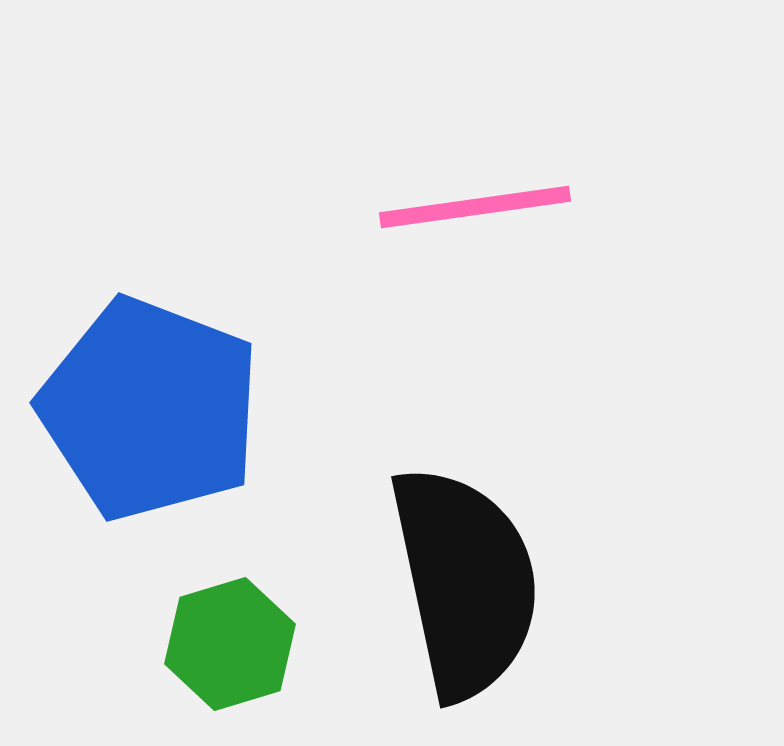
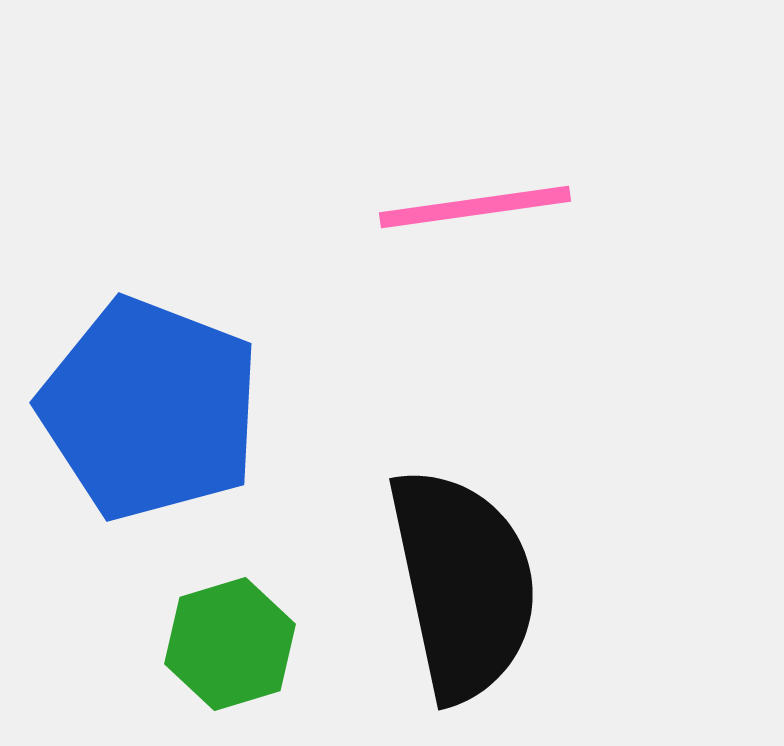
black semicircle: moved 2 px left, 2 px down
